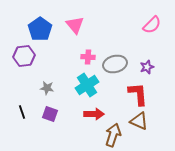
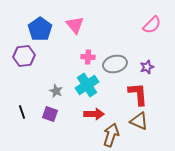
gray star: moved 9 px right, 3 px down; rotated 16 degrees clockwise
brown arrow: moved 2 px left
